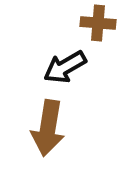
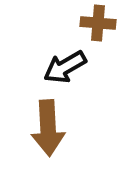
brown arrow: rotated 12 degrees counterclockwise
